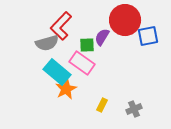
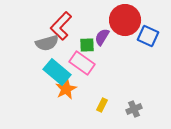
blue square: rotated 35 degrees clockwise
